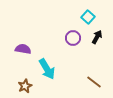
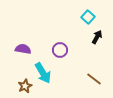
purple circle: moved 13 px left, 12 px down
cyan arrow: moved 4 px left, 4 px down
brown line: moved 3 px up
